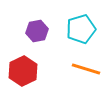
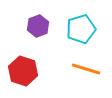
purple hexagon: moved 1 px right, 5 px up; rotated 10 degrees counterclockwise
red hexagon: rotated 16 degrees counterclockwise
